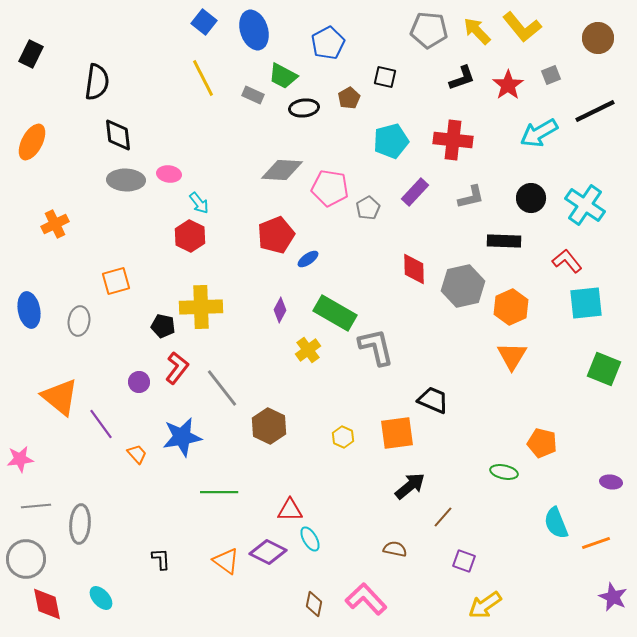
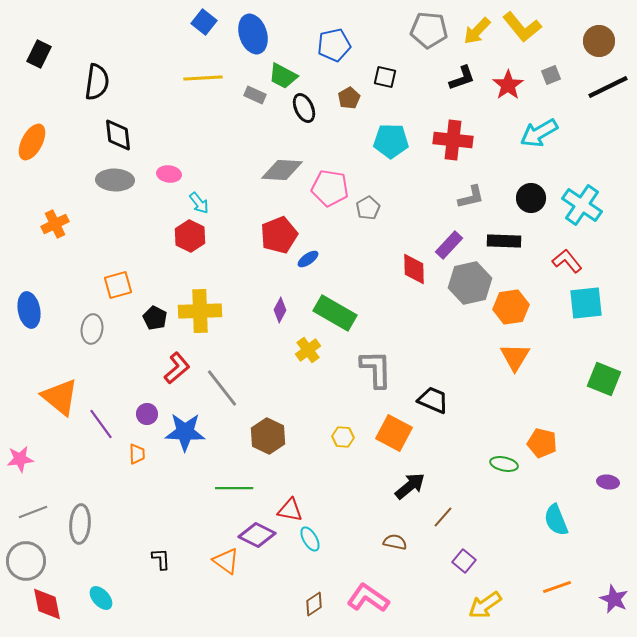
blue ellipse at (254, 30): moved 1 px left, 4 px down
yellow arrow at (477, 31): rotated 92 degrees counterclockwise
brown circle at (598, 38): moved 1 px right, 3 px down
blue pentagon at (328, 43): moved 6 px right, 2 px down; rotated 16 degrees clockwise
black rectangle at (31, 54): moved 8 px right
yellow line at (203, 78): rotated 66 degrees counterclockwise
gray rectangle at (253, 95): moved 2 px right
black ellipse at (304, 108): rotated 72 degrees clockwise
black line at (595, 111): moved 13 px right, 24 px up
cyan pentagon at (391, 141): rotated 16 degrees clockwise
gray ellipse at (126, 180): moved 11 px left
purple rectangle at (415, 192): moved 34 px right, 53 px down
cyan cross at (585, 205): moved 3 px left
red pentagon at (276, 235): moved 3 px right
orange square at (116, 281): moved 2 px right, 4 px down
gray hexagon at (463, 286): moved 7 px right, 3 px up
yellow cross at (201, 307): moved 1 px left, 4 px down
orange hexagon at (511, 307): rotated 16 degrees clockwise
gray ellipse at (79, 321): moved 13 px right, 8 px down
black pentagon at (163, 326): moved 8 px left, 8 px up; rotated 15 degrees clockwise
gray L-shape at (376, 347): moved 22 px down; rotated 12 degrees clockwise
orange triangle at (512, 356): moved 3 px right, 1 px down
red L-shape at (177, 368): rotated 12 degrees clockwise
green square at (604, 369): moved 10 px down
purple circle at (139, 382): moved 8 px right, 32 px down
brown hexagon at (269, 426): moved 1 px left, 10 px down
orange square at (397, 433): moved 3 px left; rotated 36 degrees clockwise
blue star at (182, 437): moved 3 px right, 5 px up; rotated 12 degrees clockwise
yellow hexagon at (343, 437): rotated 20 degrees counterclockwise
orange trapezoid at (137, 454): rotated 40 degrees clockwise
green ellipse at (504, 472): moved 8 px up
purple ellipse at (611, 482): moved 3 px left
green line at (219, 492): moved 15 px right, 4 px up
gray line at (36, 506): moved 3 px left, 6 px down; rotated 16 degrees counterclockwise
red triangle at (290, 510): rotated 12 degrees clockwise
cyan semicircle at (556, 523): moved 3 px up
orange line at (596, 543): moved 39 px left, 44 px down
brown semicircle at (395, 549): moved 7 px up
purple diamond at (268, 552): moved 11 px left, 17 px up
gray circle at (26, 559): moved 2 px down
purple square at (464, 561): rotated 20 degrees clockwise
purple star at (613, 597): moved 1 px right, 2 px down
pink L-shape at (366, 599): moved 2 px right, 1 px up; rotated 12 degrees counterclockwise
brown diamond at (314, 604): rotated 45 degrees clockwise
